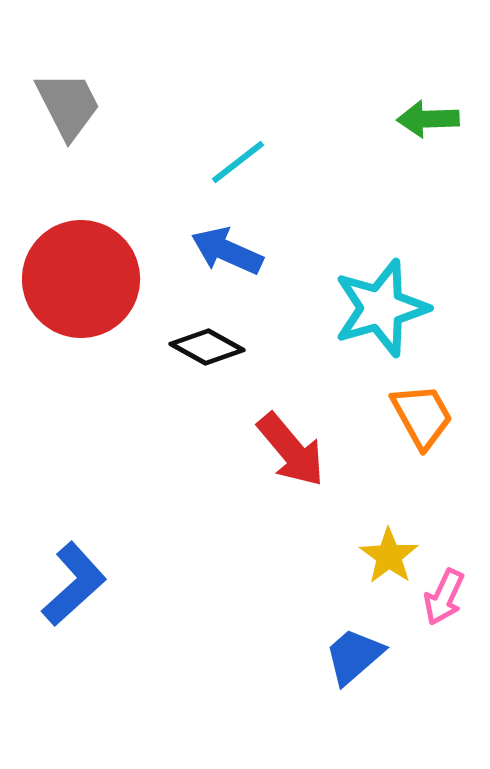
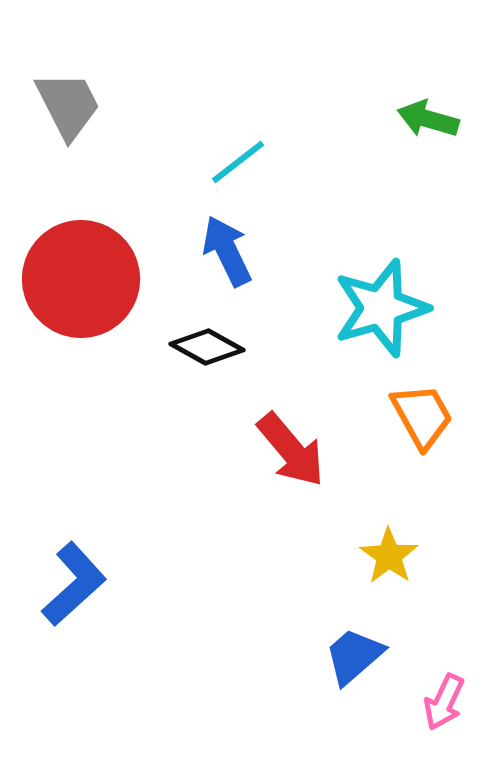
green arrow: rotated 18 degrees clockwise
blue arrow: rotated 40 degrees clockwise
pink arrow: moved 105 px down
